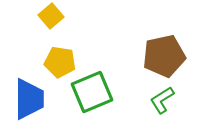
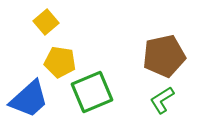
yellow square: moved 5 px left, 6 px down
blue trapezoid: rotated 48 degrees clockwise
